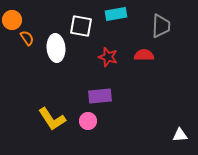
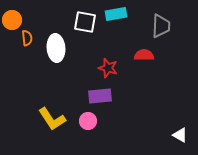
white square: moved 4 px right, 4 px up
orange semicircle: rotated 28 degrees clockwise
red star: moved 11 px down
white triangle: rotated 35 degrees clockwise
